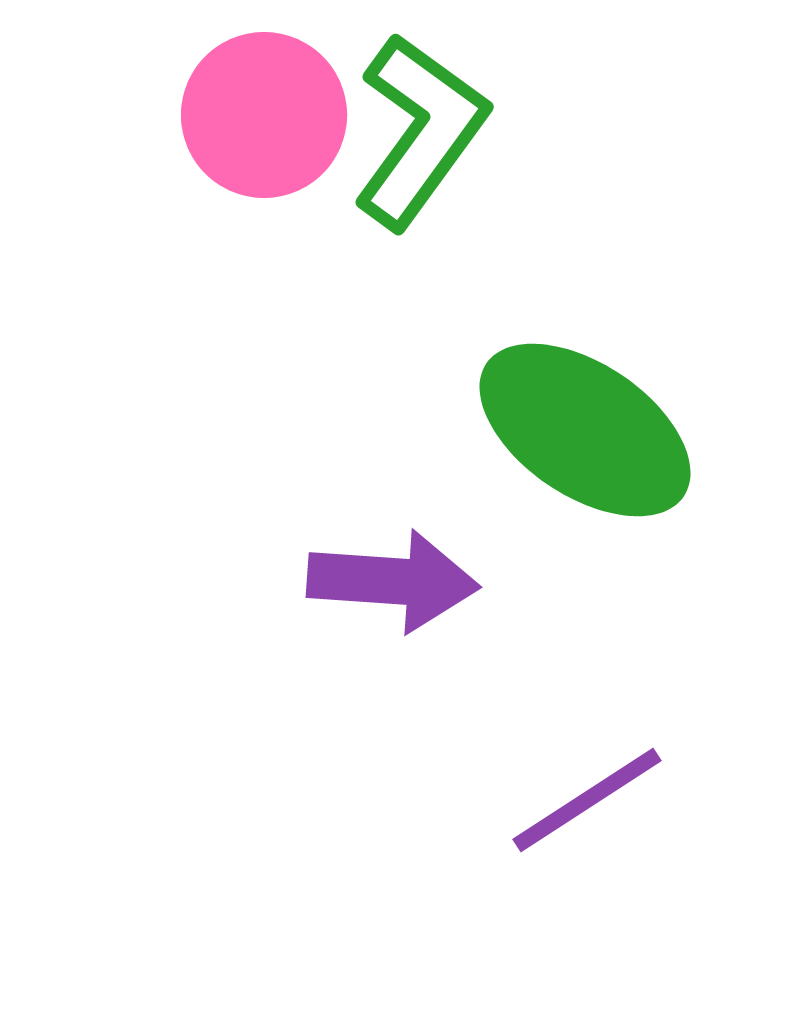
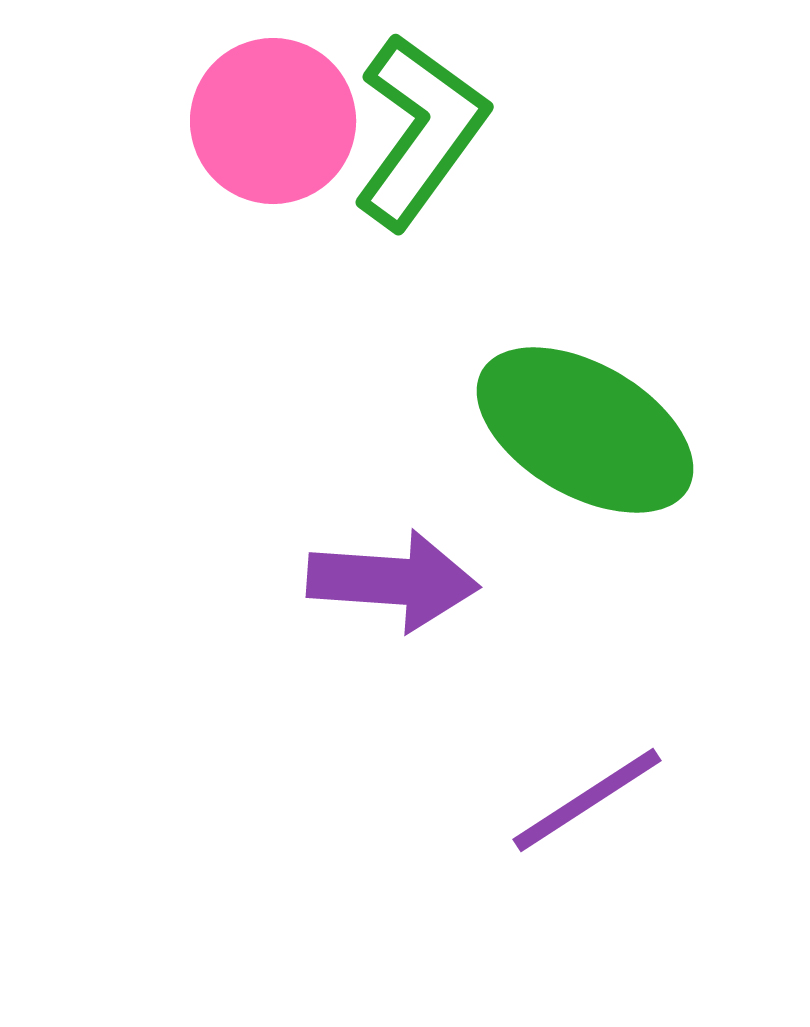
pink circle: moved 9 px right, 6 px down
green ellipse: rotated 4 degrees counterclockwise
